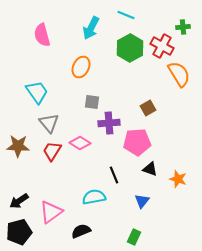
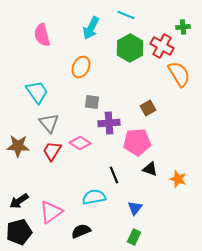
blue triangle: moved 7 px left, 7 px down
